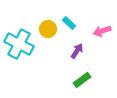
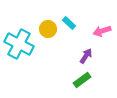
purple arrow: moved 9 px right, 5 px down
